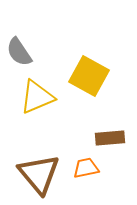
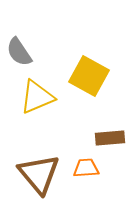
orange trapezoid: rotated 8 degrees clockwise
